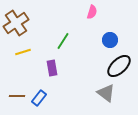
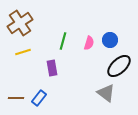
pink semicircle: moved 3 px left, 31 px down
brown cross: moved 4 px right
green line: rotated 18 degrees counterclockwise
brown line: moved 1 px left, 2 px down
